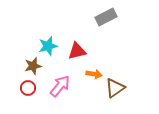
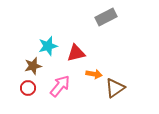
red triangle: moved 1 px left, 2 px down
